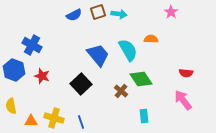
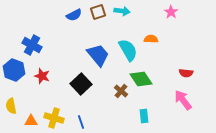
cyan arrow: moved 3 px right, 3 px up
